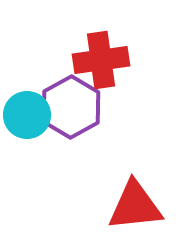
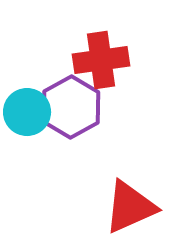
cyan circle: moved 3 px up
red triangle: moved 5 px left, 1 px down; rotated 18 degrees counterclockwise
